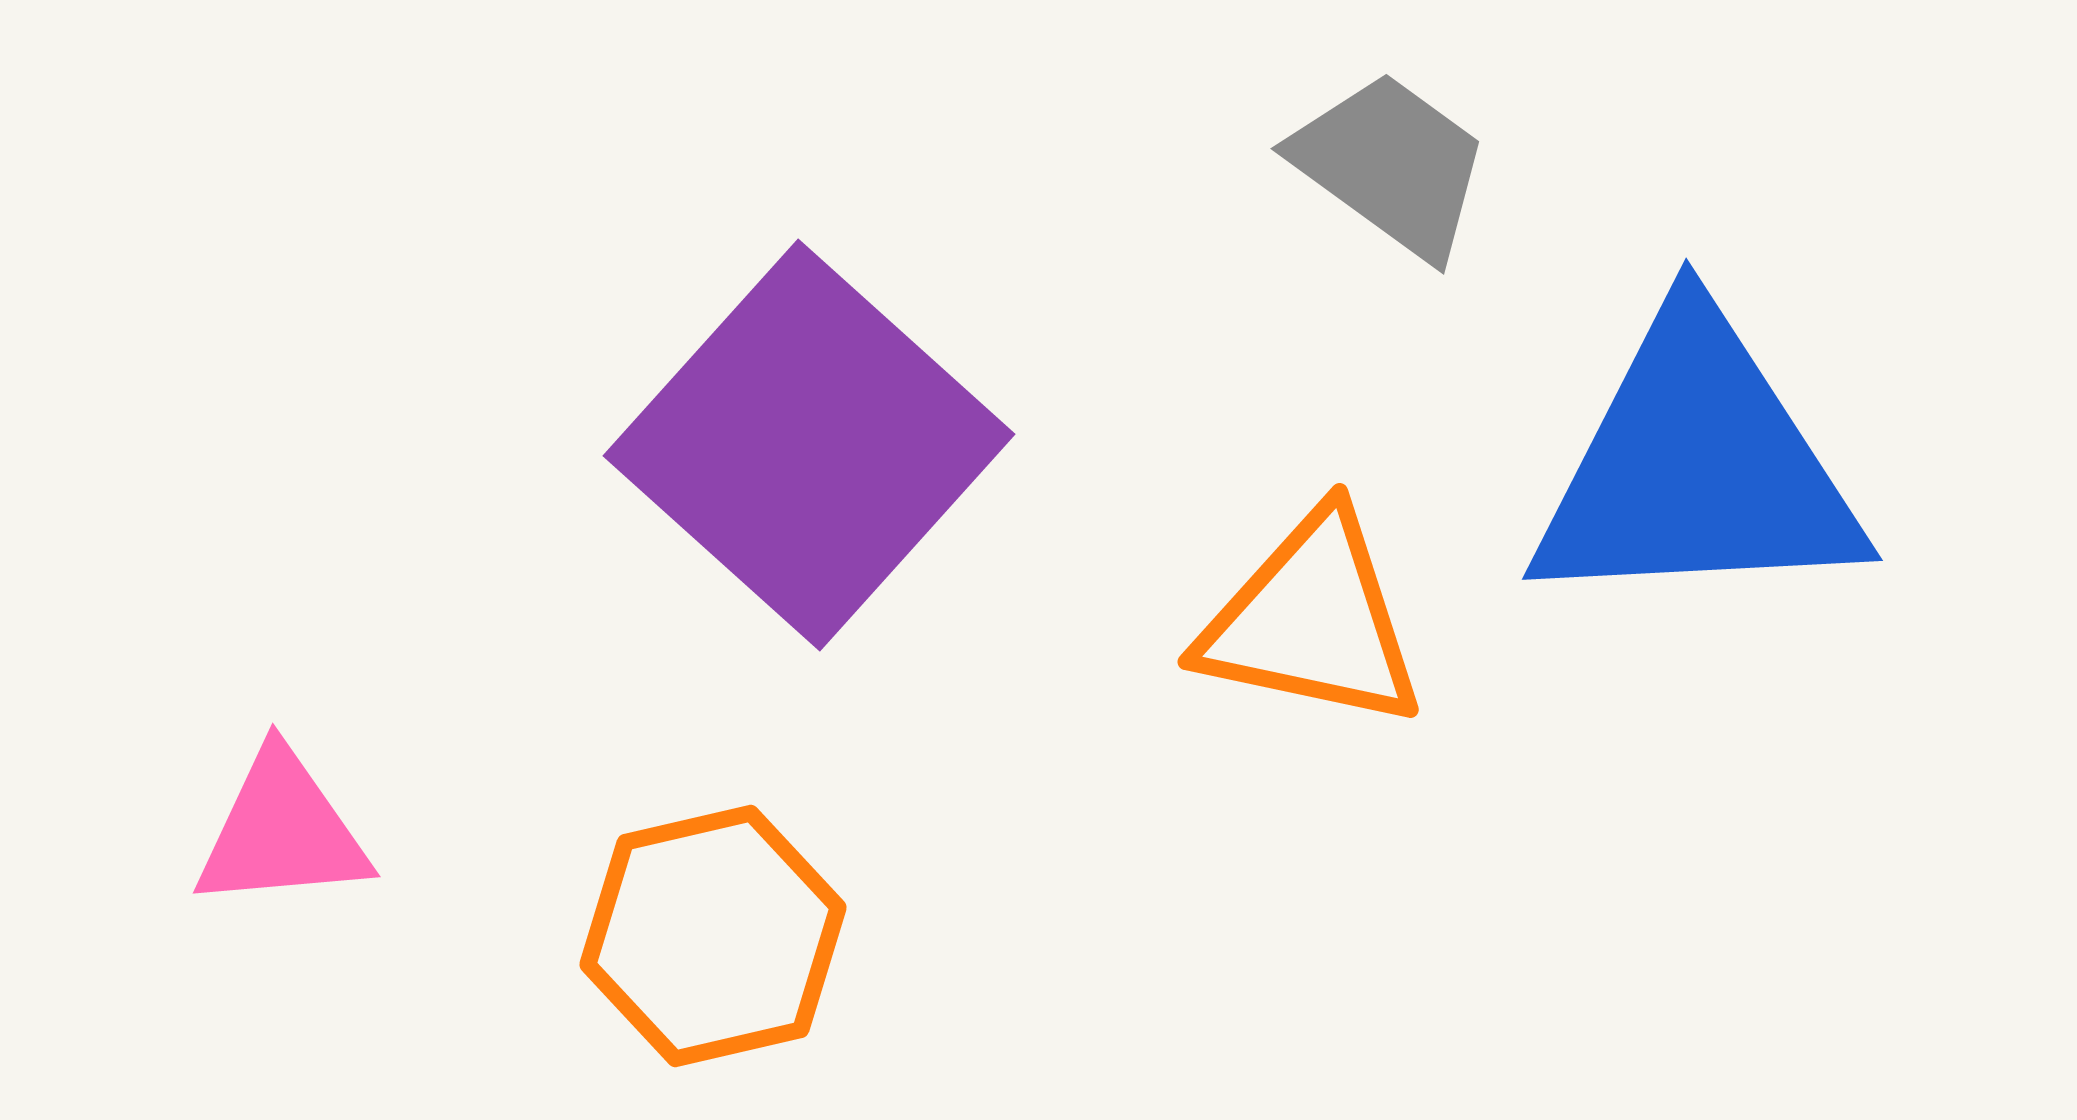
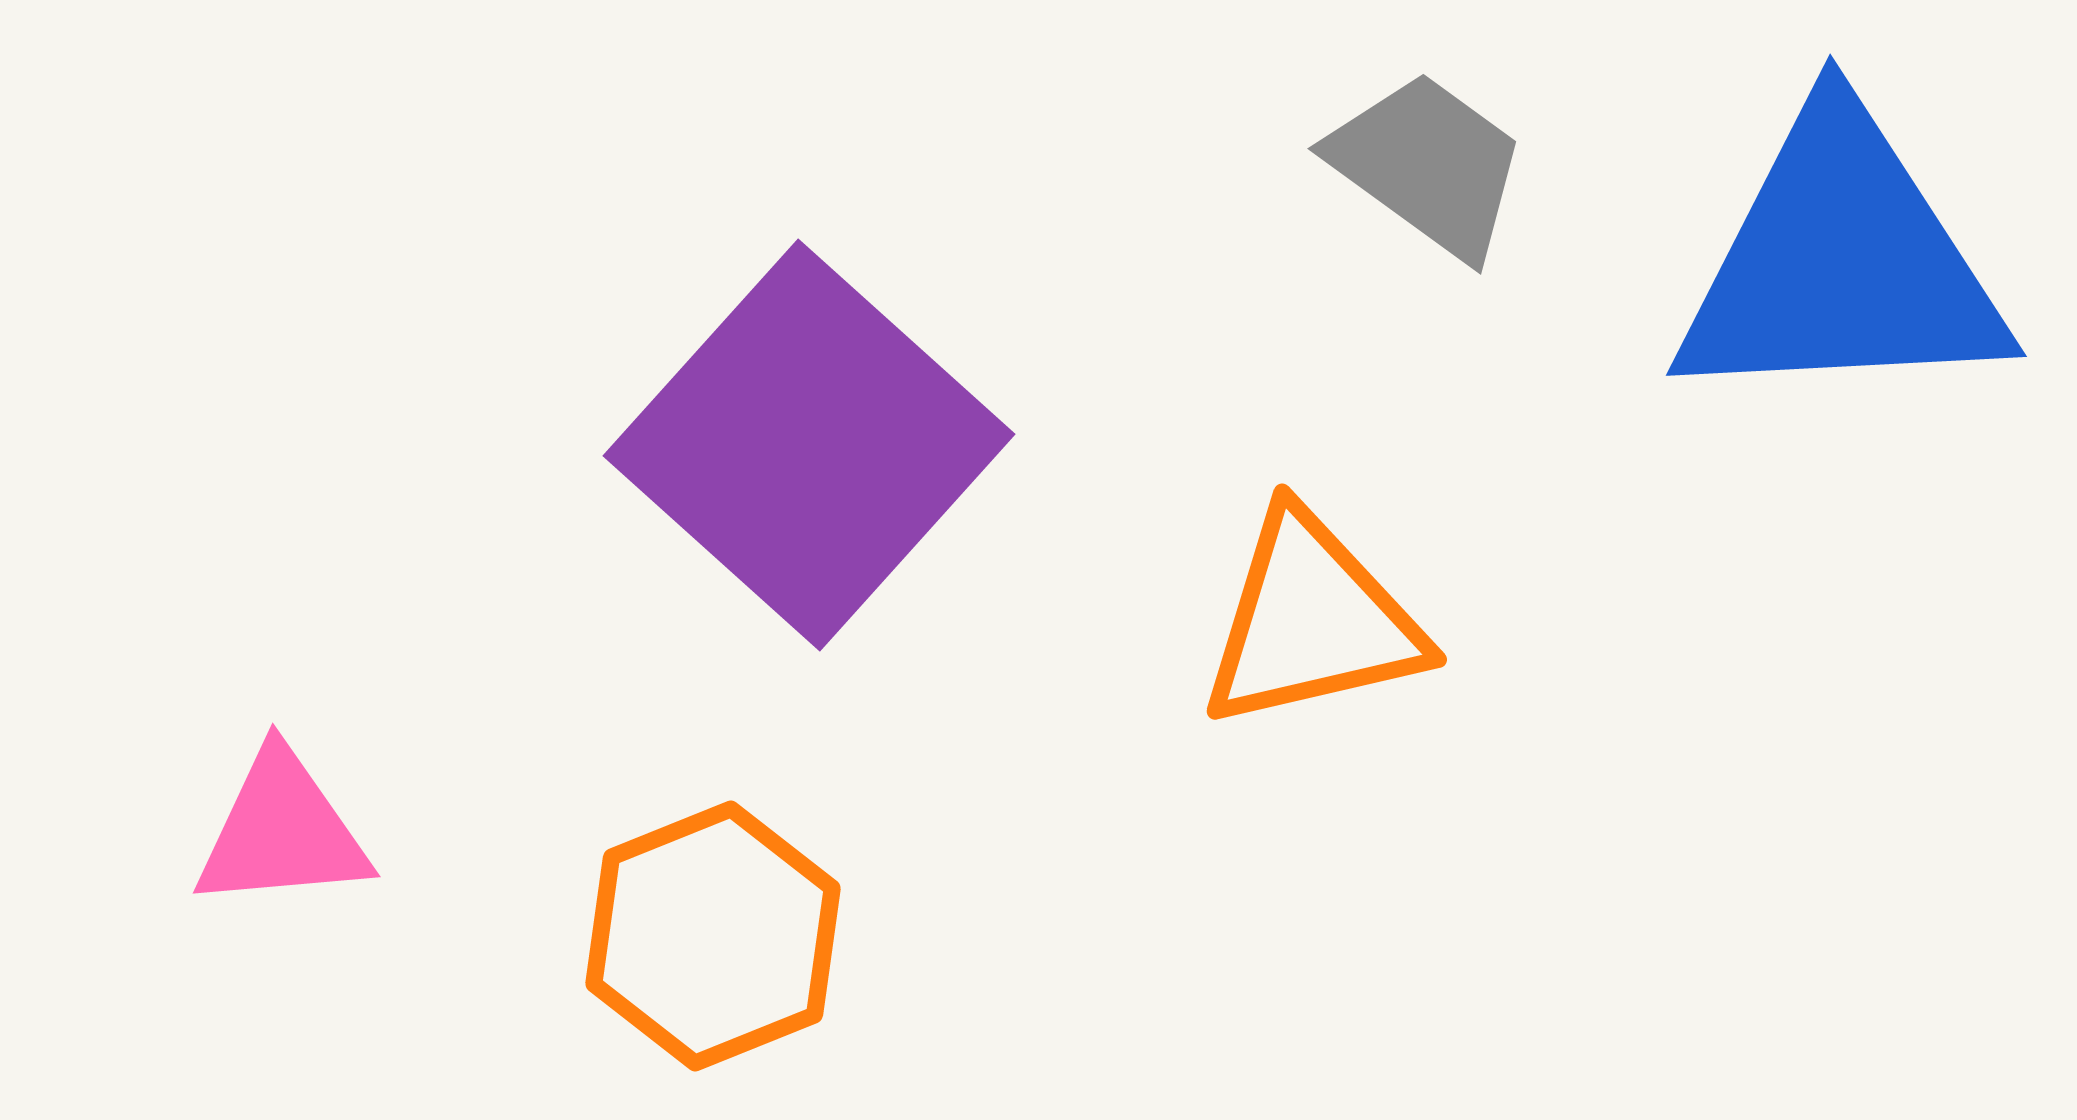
gray trapezoid: moved 37 px right
blue triangle: moved 144 px right, 204 px up
orange triangle: rotated 25 degrees counterclockwise
orange hexagon: rotated 9 degrees counterclockwise
